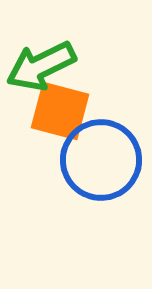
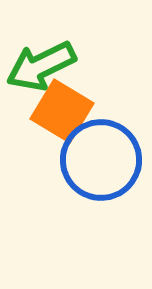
orange square: moved 2 px right; rotated 16 degrees clockwise
